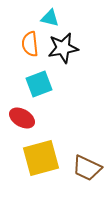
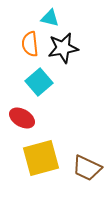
cyan square: moved 2 px up; rotated 20 degrees counterclockwise
